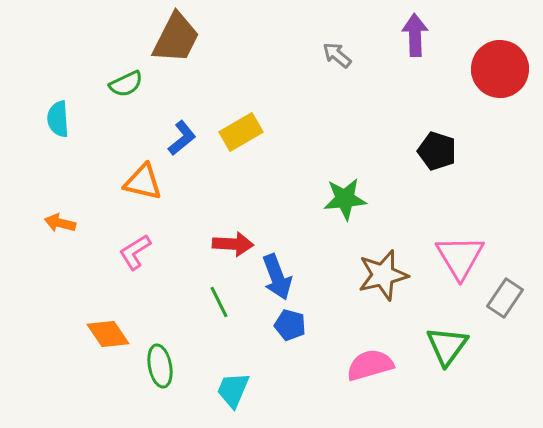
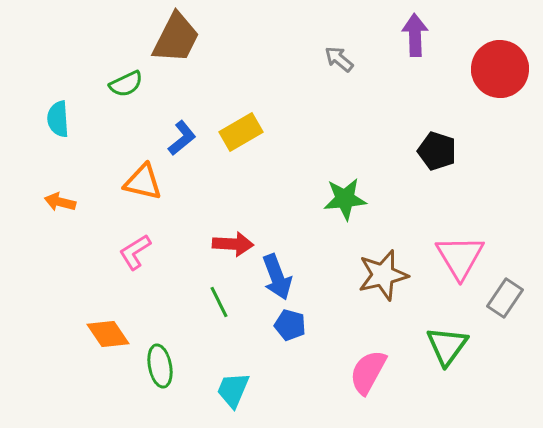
gray arrow: moved 2 px right, 4 px down
orange arrow: moved 21 px up
pink semicircle: moved 2 px left, 7 px down; rotated 45 degrees counterclockwise
